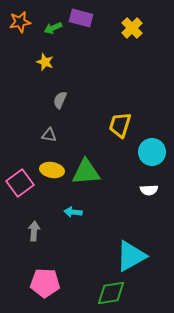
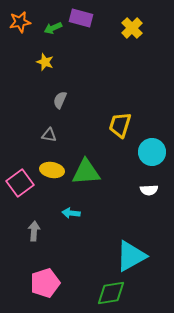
cyan arrow: moved 2 px left, 1 px down
pink pentagon: rotated 20 degrees counterclockwise
